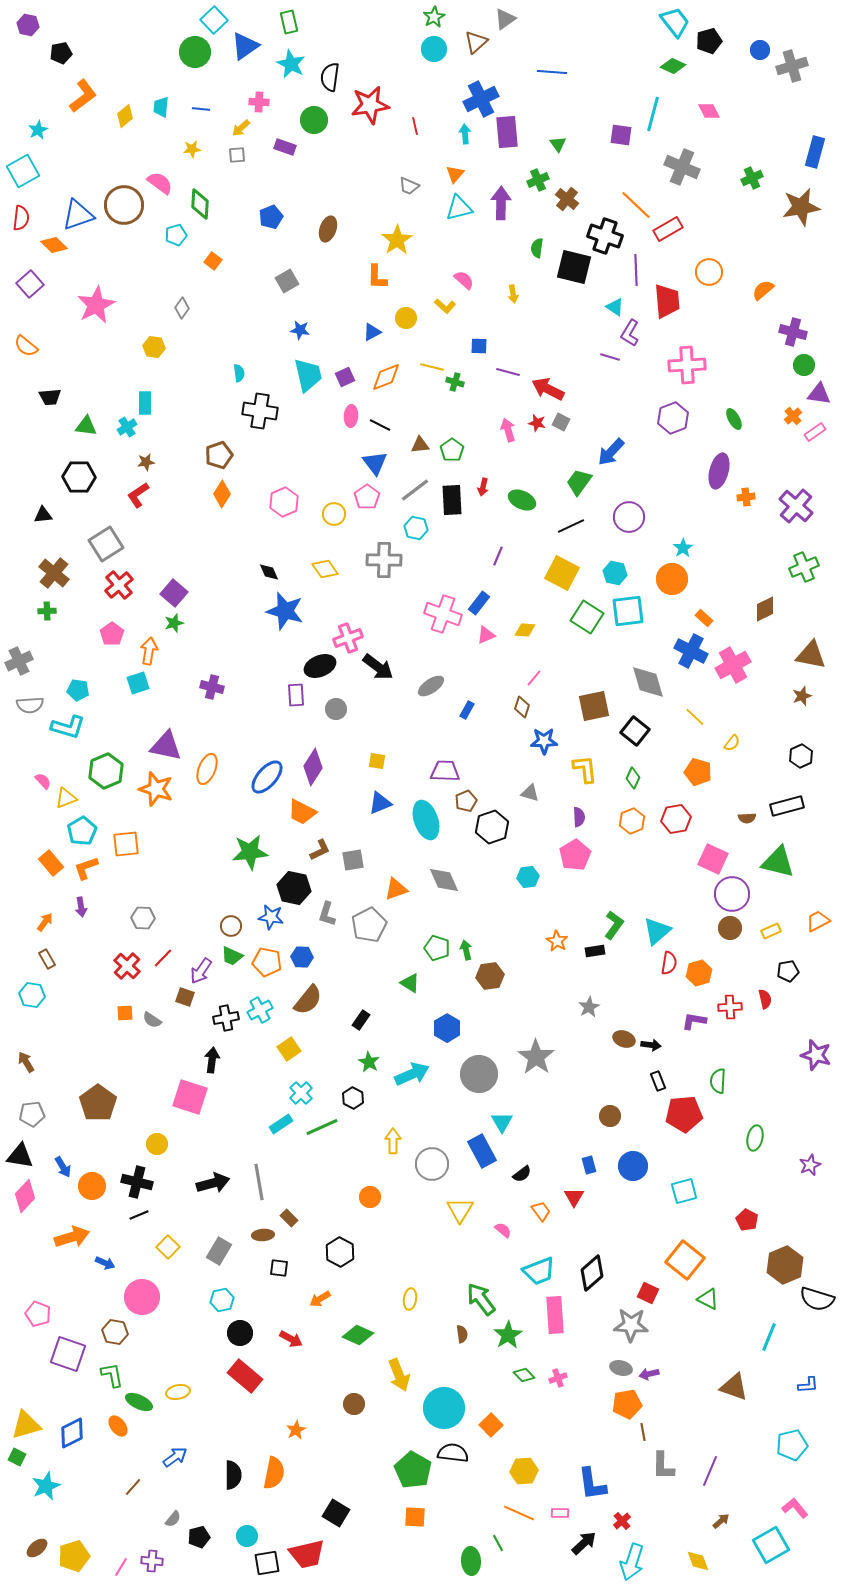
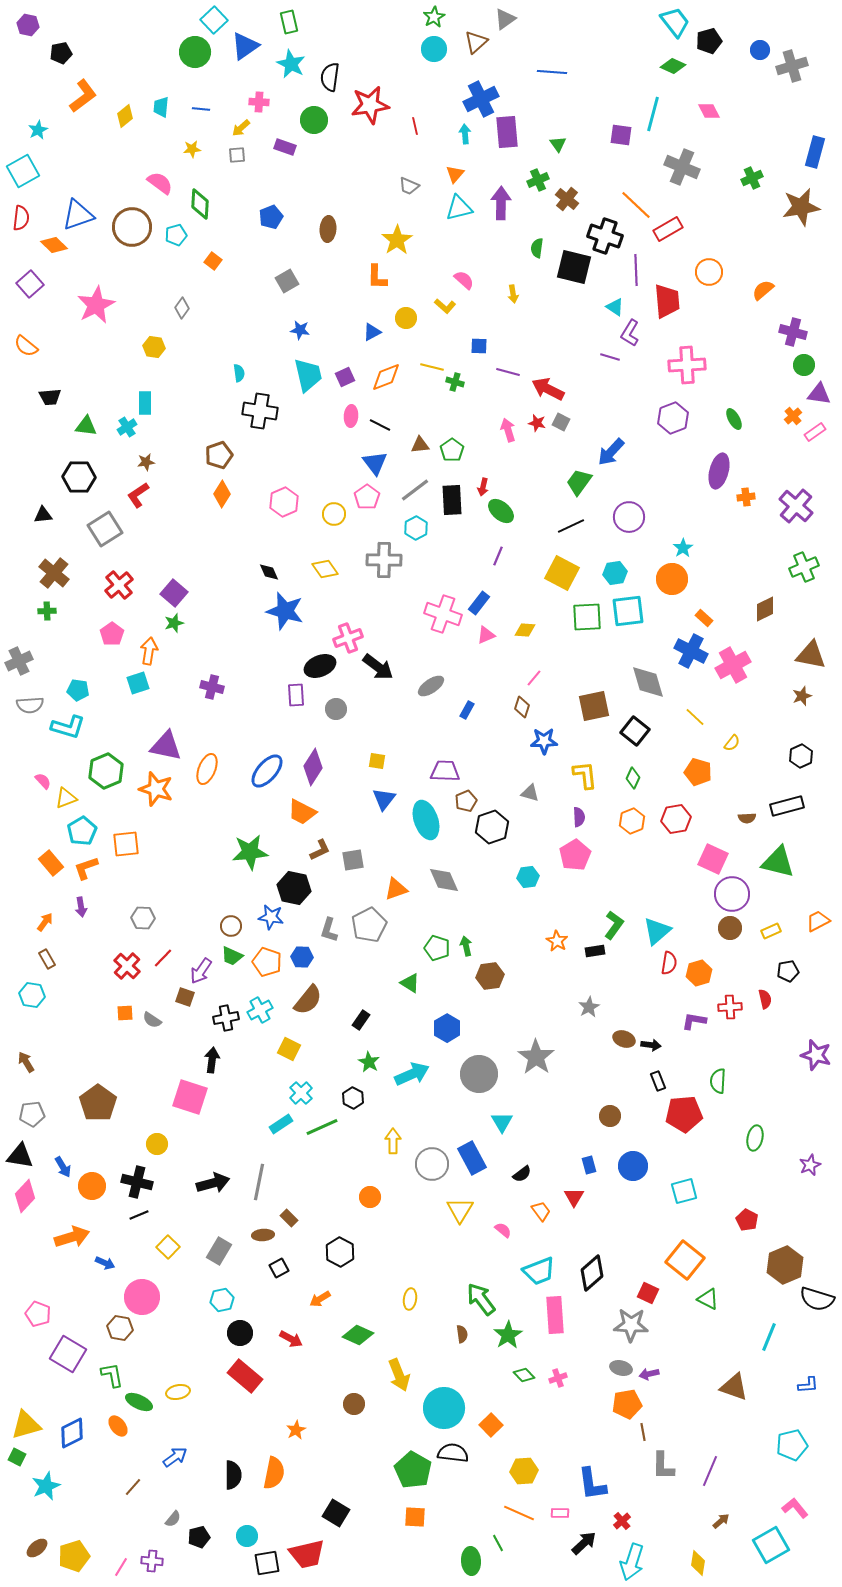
brown circle at (124, 205): moved 8 px right, 22 px down
brown ellipse at (328, 229): rotated 15 degrees counterclockwise
green ellipse at (522, 500): moved 21 px left, 11 px down; rotated 16 degrees clockwise
cyan hexagon at (416, 528): rotated 20 degrees clockwise
gray square at (106, 544): moved 1 px left, 15 px up
cyan hexagon at (615, 573): rotated 20 degrees counterclockwise
green square at (587, 617): rotated 36 degrees counterclockwise
yellow L-shape at (585, 769): moved 6 px down
blue ellipse at (267, 777): moved 6 px up
blue triangle at (380, 803): moved 4 px right, 4 px up; rotated 30 degrees counterclockwise
gray L-shape at (327, 914): moved 2 px right, 16 px down
green arrow at (466, 950): moved 4 px up
orange pentagon at (267, 962): rotated 8 degrees clockwise
yellow square at (289, 1049): rotated 30 degrees counterclockwise
blue rectangle at (482, 1151): moved 10 px left, 7 px down
gray line at (259, 1182): rotated 21 degrees clockwise
black square at (279, 1268): rotated 36 degrees counterclockwise
brown hexagon at (115, 1332): moved 5 px right, 4 px up
purple square at (68, 1354): rotated 12 degrees clockwise
yellow diamond at (698, 1561): moved 2 px down; rotated 30 degrees clockwise
